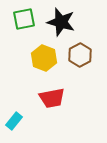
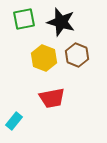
brown hexagon: moved 3 px left; rotated 10 degrees counterclockwise
